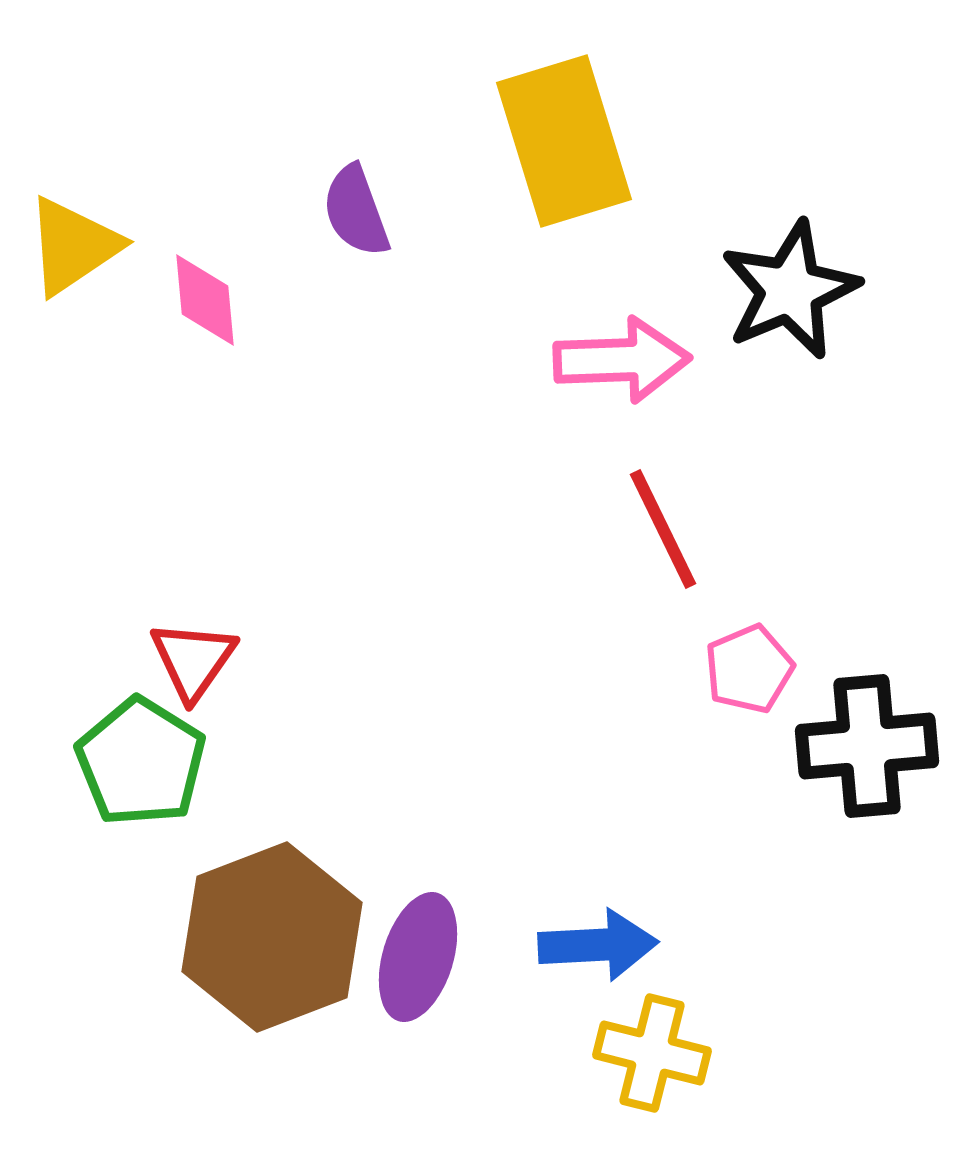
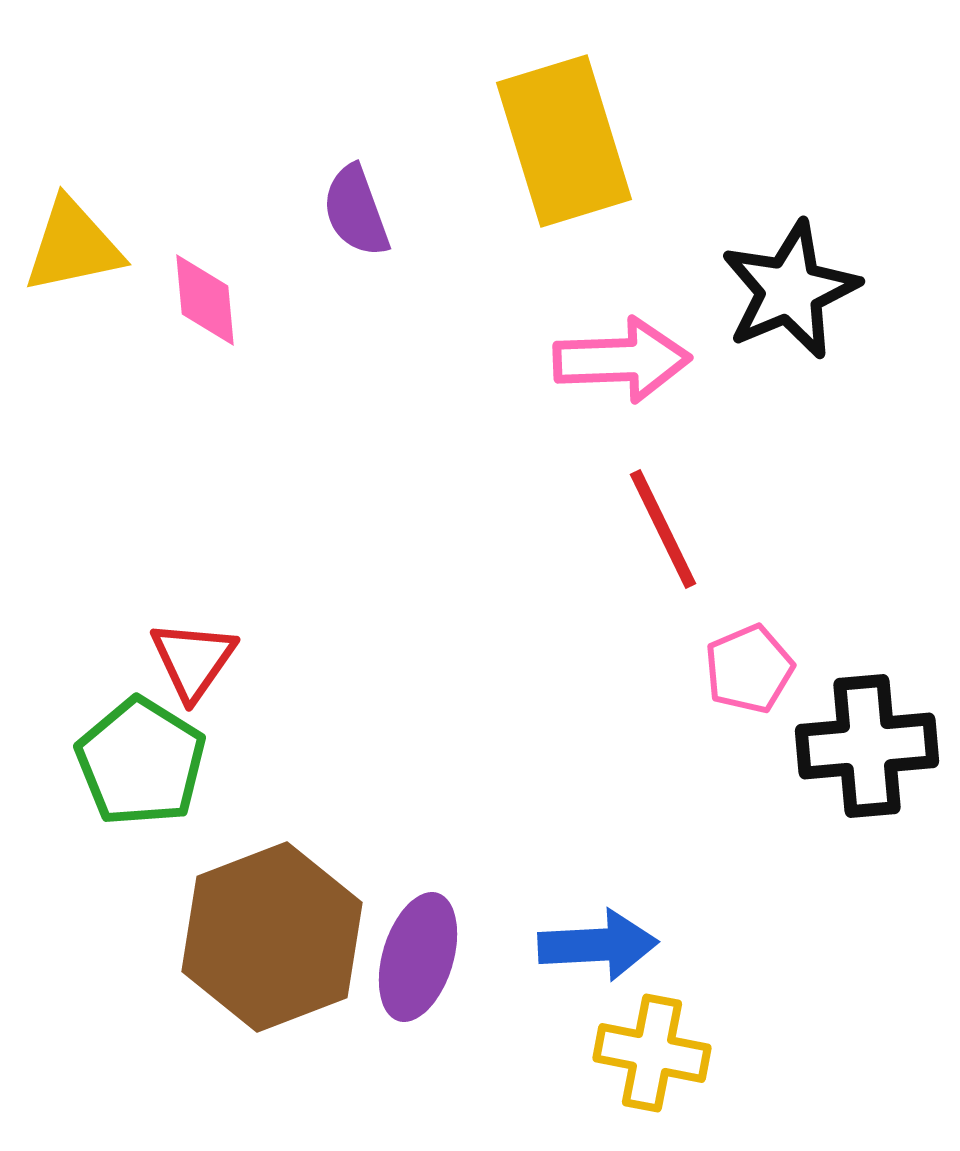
yellow triangle: rotated 22 degrees clockwise
yellow cross: rotated 3 degrees counterclockwise
